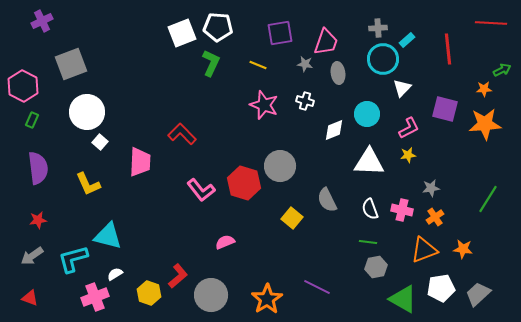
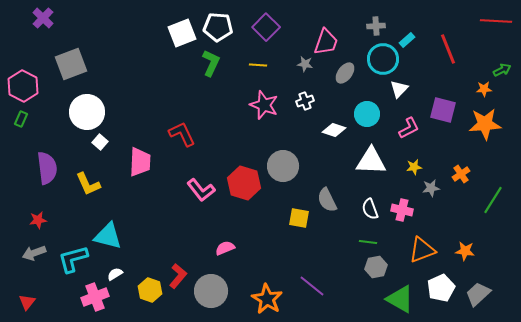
purple cross at (42, 21): moved 1 px right, 3 px up; rotated 20 degrees counterclockwise
red line at (491, 23): moved 5 px right, 2 px up
gray cross at (378, 28): moved 2 px left, 2 px up
purple square at (280, 33): moved 14 px left, 6 px up; rotated 36 degrees counterclockwise
red line at (448, 49): rotated 16 degrees counterclockwise
yellow line at (258, 65): rotated 18 degrees counterclockwise
gray ellipse at (338, 73): moved 7 px right; rotated 45 degrees clockwise
white triangle at (402, 88): moved 3 px left, 1 px down
white cross at (305, 101): rotated 36 degrees counterclockwise
purple square at (445, 109): moved 2 px left, 1 px down
green rectangle at (32, 120): moved 11 px left, 1 px up
white diamond at (334, 130): rotated 40 degrees clockwise
red L-shape at (182, 134): rotated 20 degrees clockwise
yellow star at (408, 155): moved 6 px right, 12 px down
white triangle at (369, 162): moved 2 px right, 1 px up
gray circle at (280, 166): moved 3 px right
purple semicircle at (38, 168): moved 9 px right
green line at (488, 199): moved 5 px right, 1 px down
orange cross at (435, 217): moved 26 px right, 43 px up
yellow square at (292, 218): moved 7 px right; rotated 30 degrees counterclockwise
pink semicircle at (225, 242): moved 6 px down
orange star at (463, 249): moved 2 px right, 2 px down
orange triangle at (424, 250): moved 2 px left
gray arrow at (32, 256): moved 2 px right, 3 px up; rotated 15 degrees clockwise
red L-shape at (178, 276): rotated 10 degrees counterclockwise
purple line at (317, 287): moved 5 px left, 1 px up; rotated 12 degrees clockwise
white pentagon at (441, 288): rotated 16 degrees counterclockwise
yellow hexagon at (149, 293): moved 1 px right, 3 px up
gray circle at (211, 295): moved 4 px up
red triangle at (30, 298): moved 3 px left, 4 px down; rotated 48 degrees clockwise
orange star at (267, 299): rotated 8 degrees counterclockwise
green triangle at (403, 299): moved 3 px left
